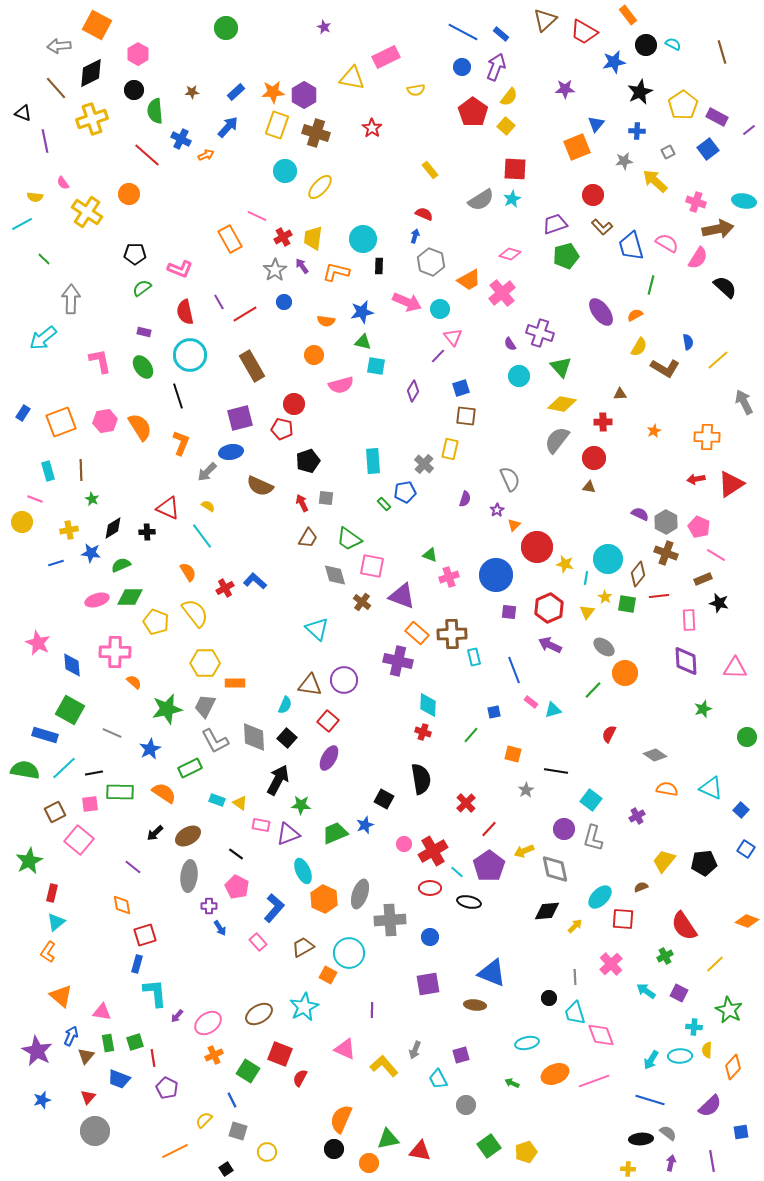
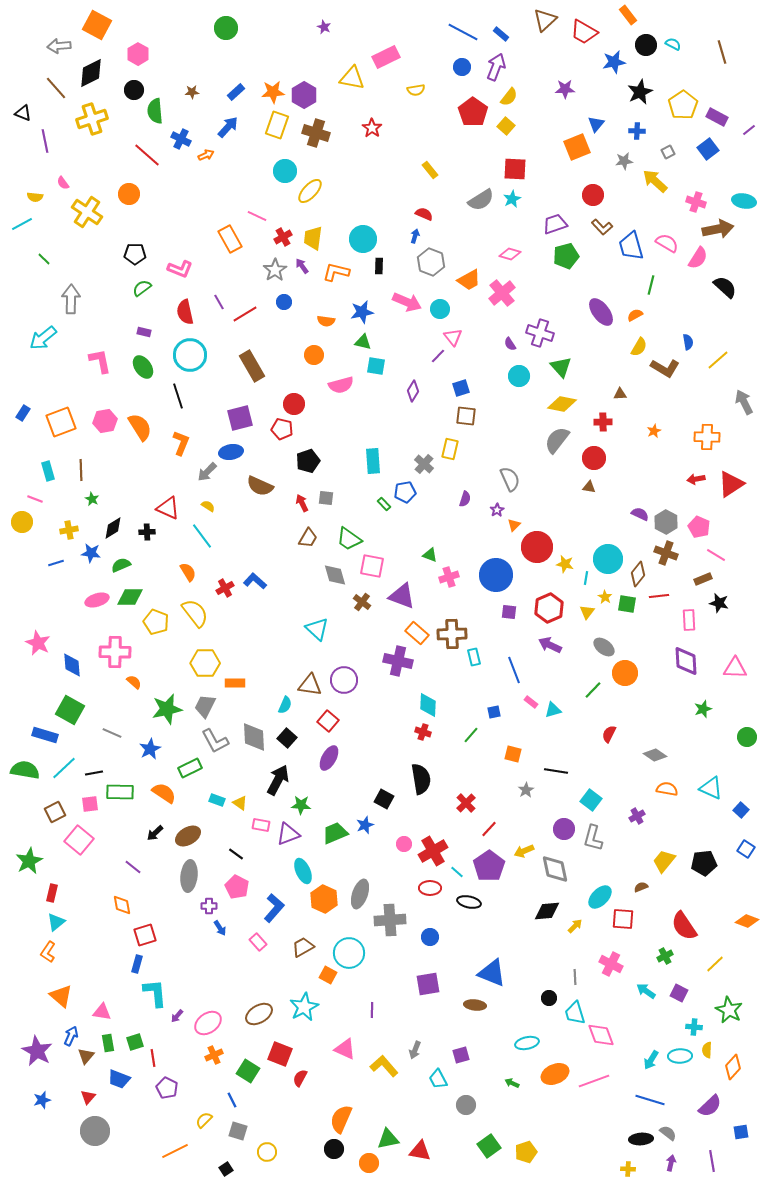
yellow ellipse at (320, 187): moved 10 px left, 4 px down
pink cross at (611, 964): rotated 20 degrees counterclockwise
